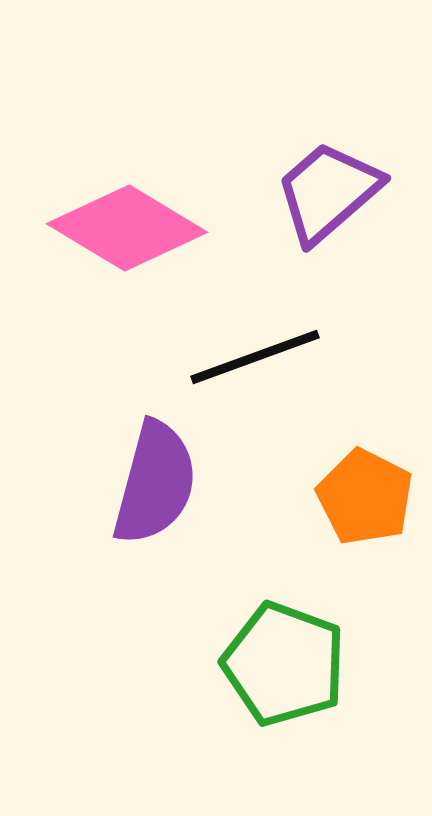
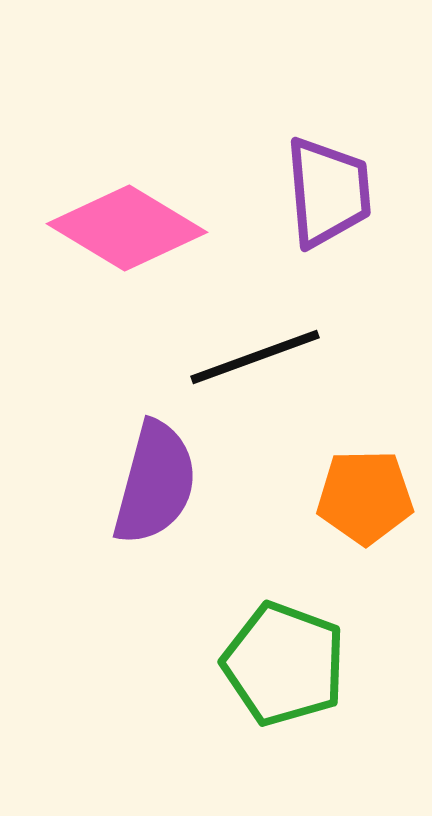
purple trapezoid: rotated 126 degrees clockwise
orange pentagon: rotated 28 degrees counterclockwise
